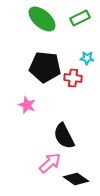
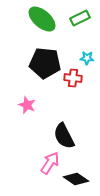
black pentagon: moved 4 px up
pink arrow: rotated 15 degrees counterclockwise
